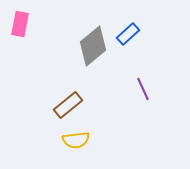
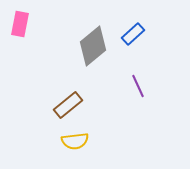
blue rectangle: moved 5 px right
purple line: moved 5 px left, 3 px up
yellow semicircle: moved 1 px left, 1 px down
